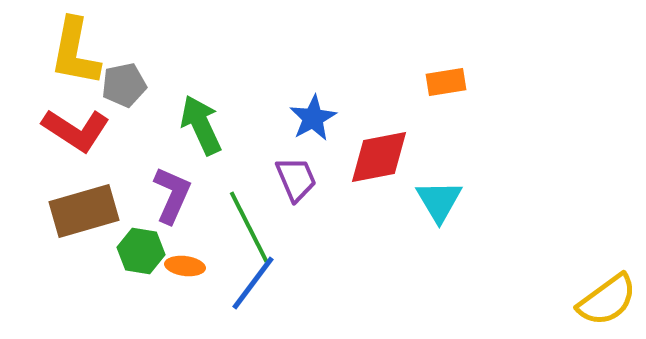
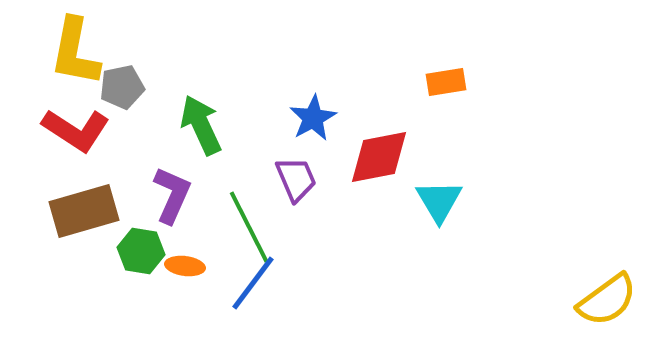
gray pentagon: moved 2 px left, 2 px down
